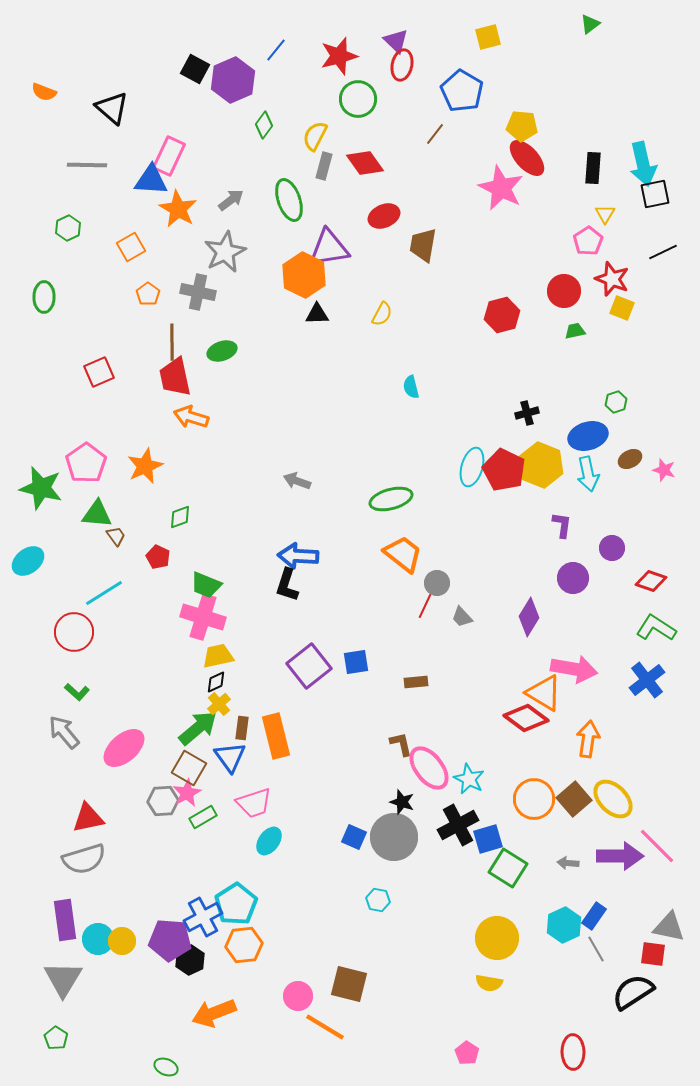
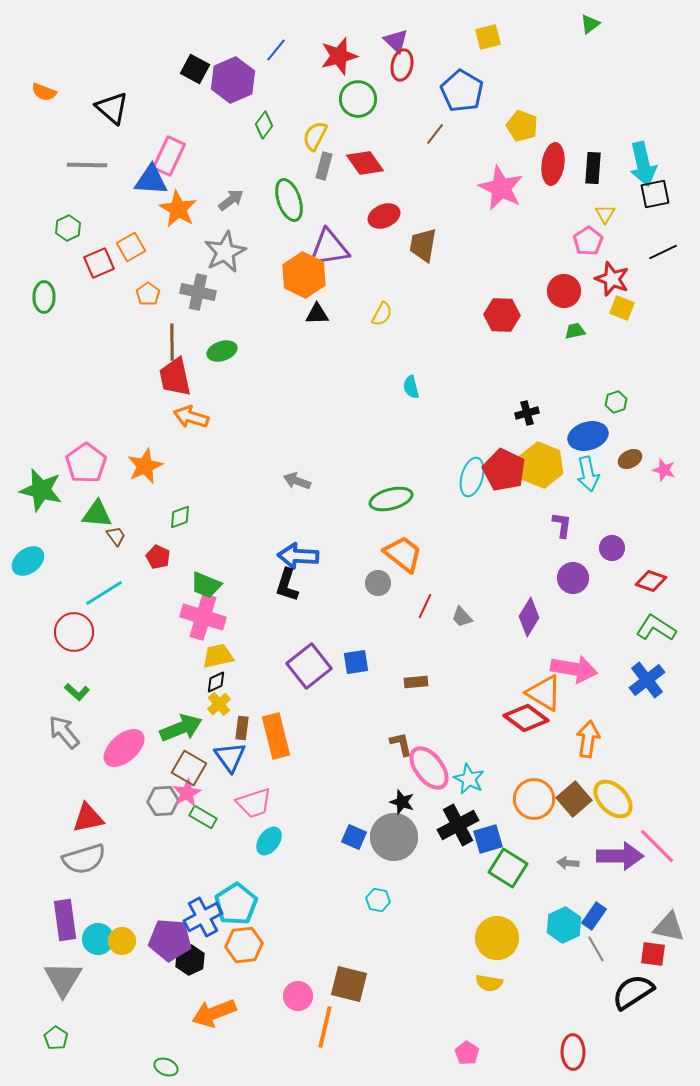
yellow pentagon at (522, 126): rotated 16 degrees clockwise
red ellipse at (527, 158): moved 26 px right, 6 px down; rotated 51 degrees clockwise
red hexagon at (502, 315): rotated 16 degrees clockwise
red square at (99, 372): moved 109 px up
cyan ellipse at (472, 467): moved 10 px down
green star at (41, 488): moved 2 px down
gray circle at (437, 583): moved 59 px left
green arrow at (198, 728): moved 17 px left; rotated 18 degrees clockwise
green rectangle at (203, 817): rotated 60 degrees clockwise
orange line at (325, 1027): rotated 72 degrees clockwise
